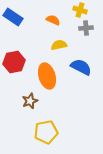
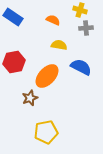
yellow semicircle: rotated 21 degrees clockwise
orange ellipse: rotated 60 degrees clockwise
brown star: moved 3 px up
